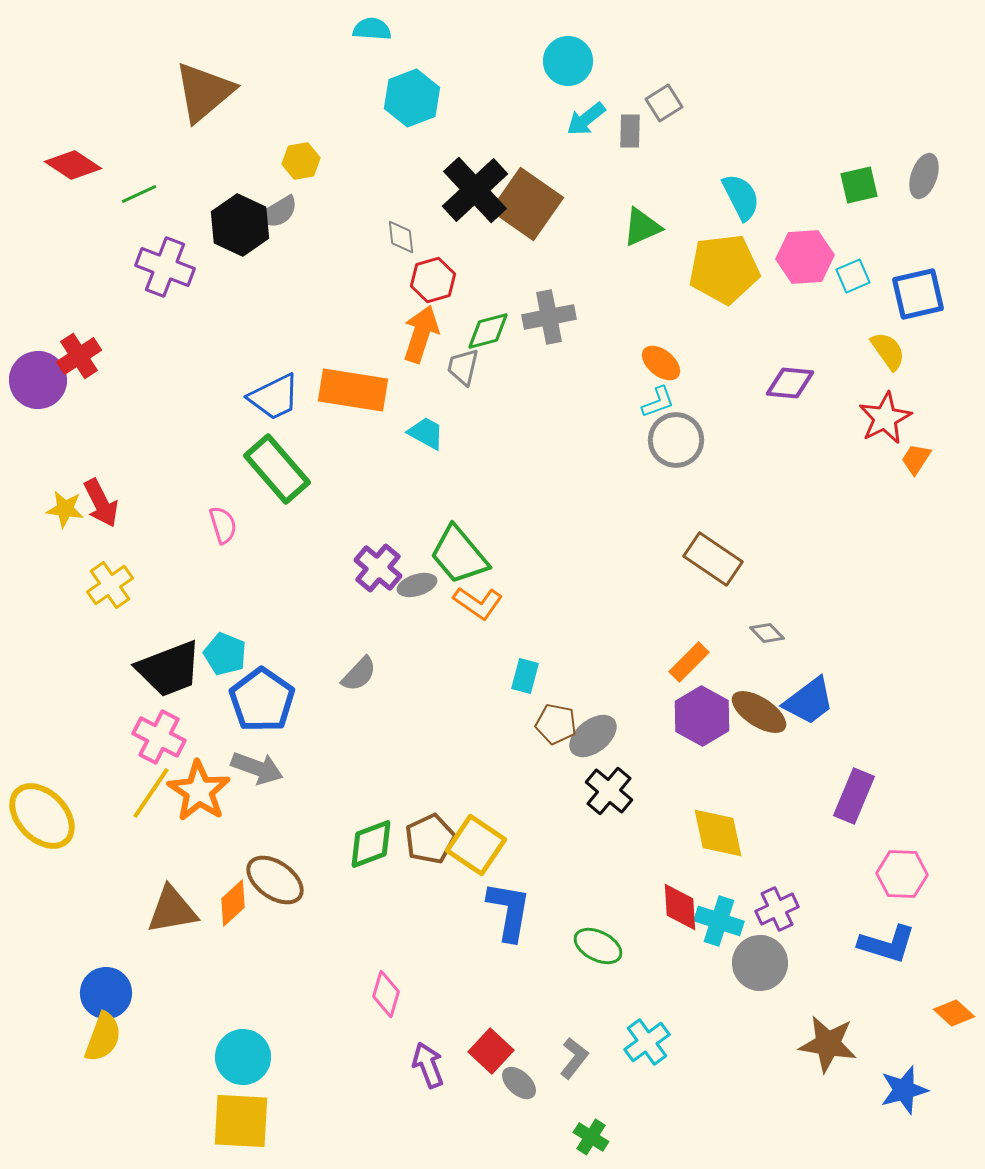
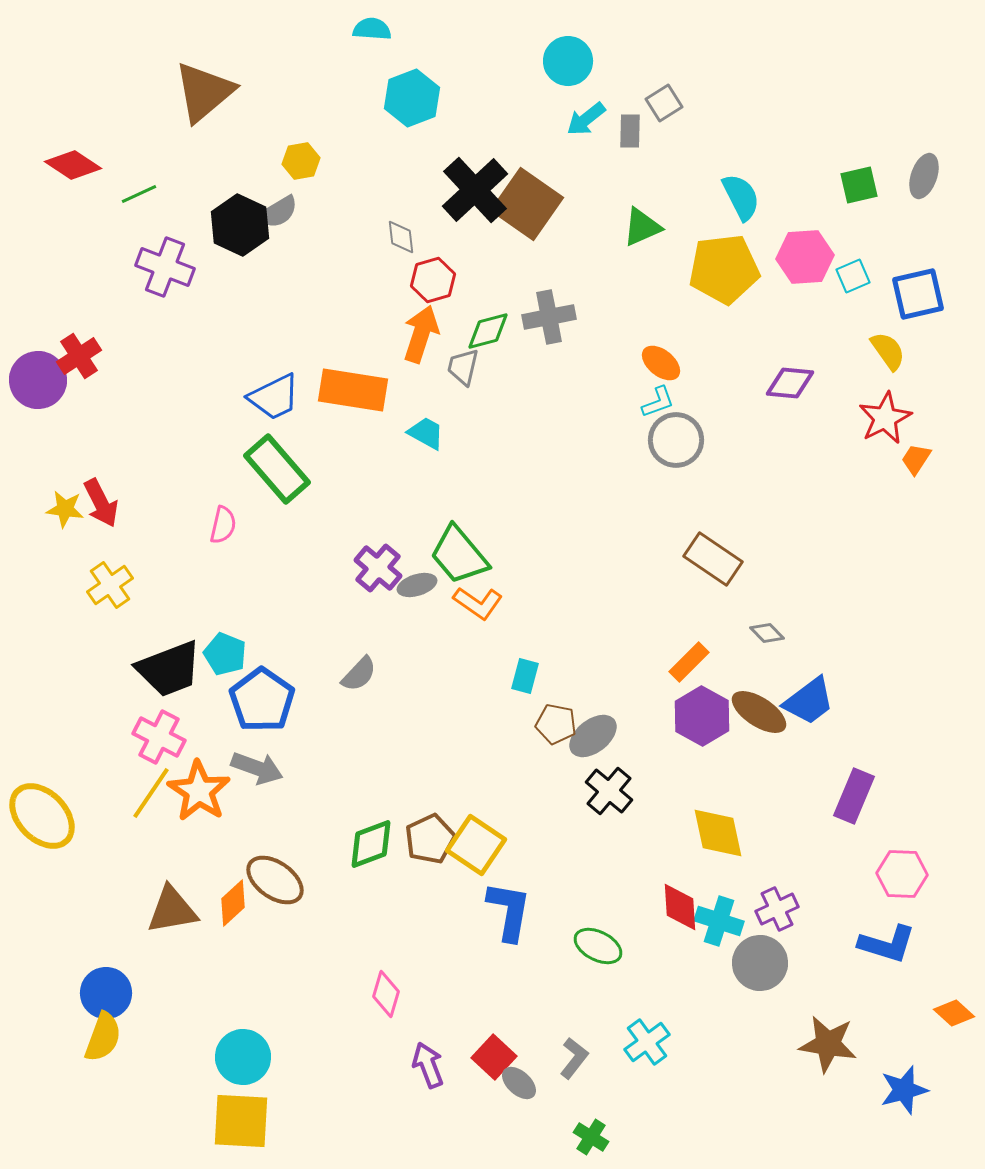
pink semicircle at (223, 525): rotated 30 degrees clockwise
red square at (491, 1051): moved 3 px right, 6 px down
